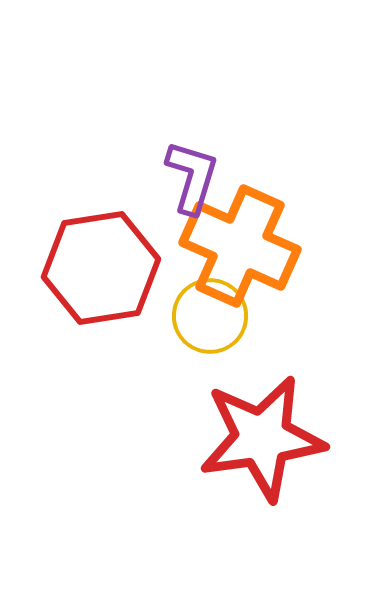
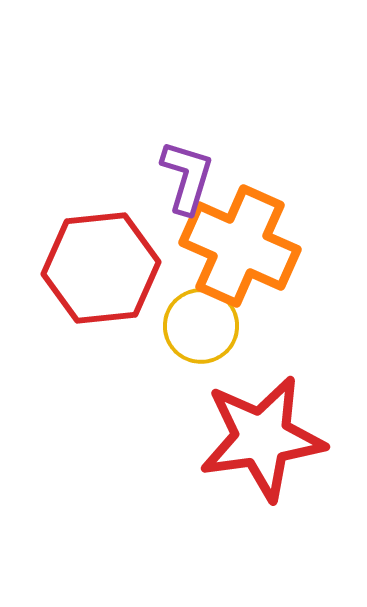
purple L-shape: moved 5 px left
red hexagon: rotated 3 degrees clockwise
yellow circle: moved 9 px left, 10 px down
